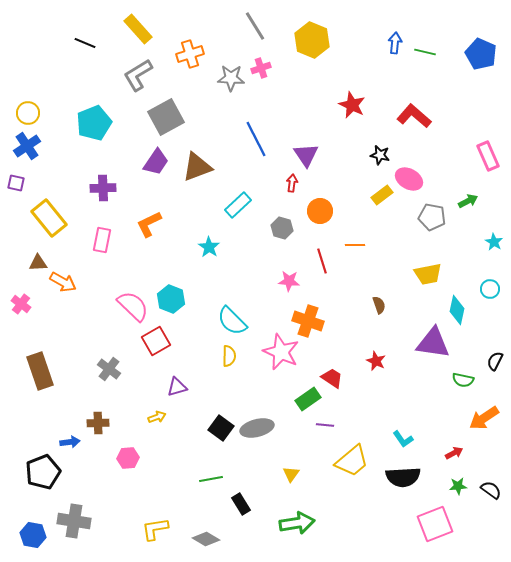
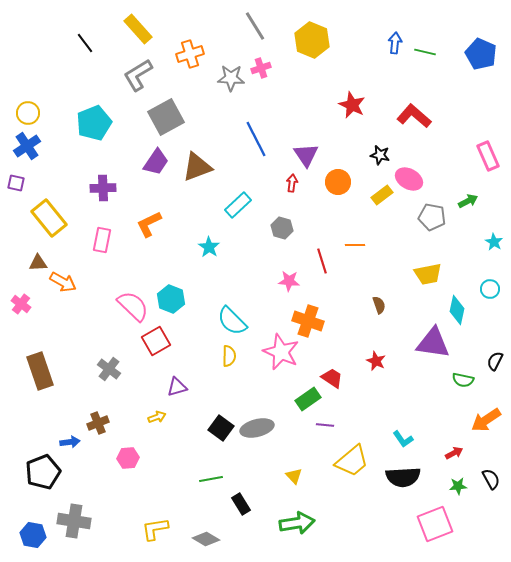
black line at (85, 43): rotated 30 degrees clockwise
orange circle at (320, 211): moved 18 px right, 29 px up
orange arrow at (484, 418): moved 2 px right, 2 px down
brown cross at (98, 423): rotated 20 degrees counterclockwise
yellow triangle at (291, 474): moved 3 px right, 2 px down; rotated 18 degrees counterclockwise
black semicircle at (491, 490): moved 11 px up; rotated 25 degrees clockwise
